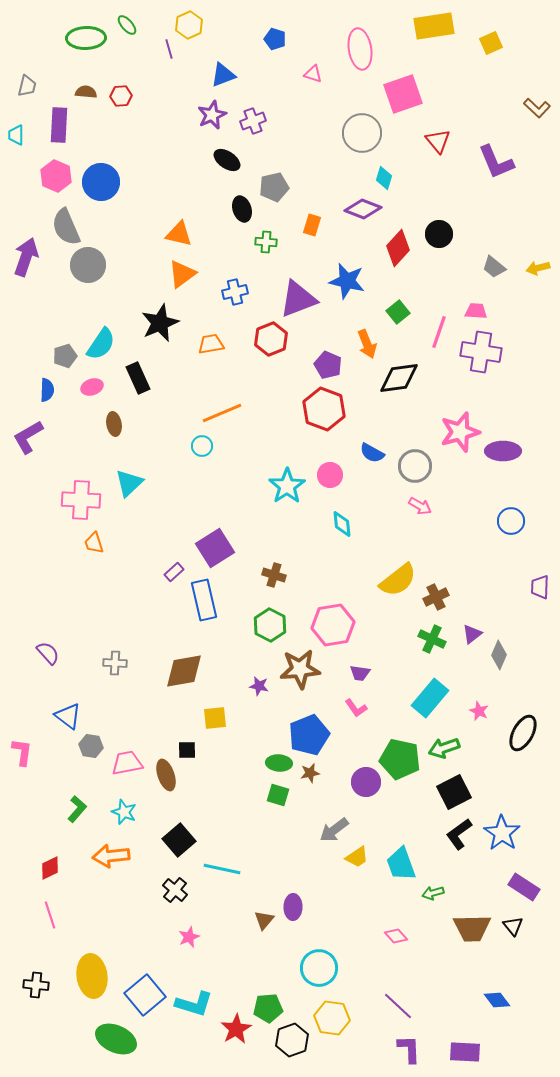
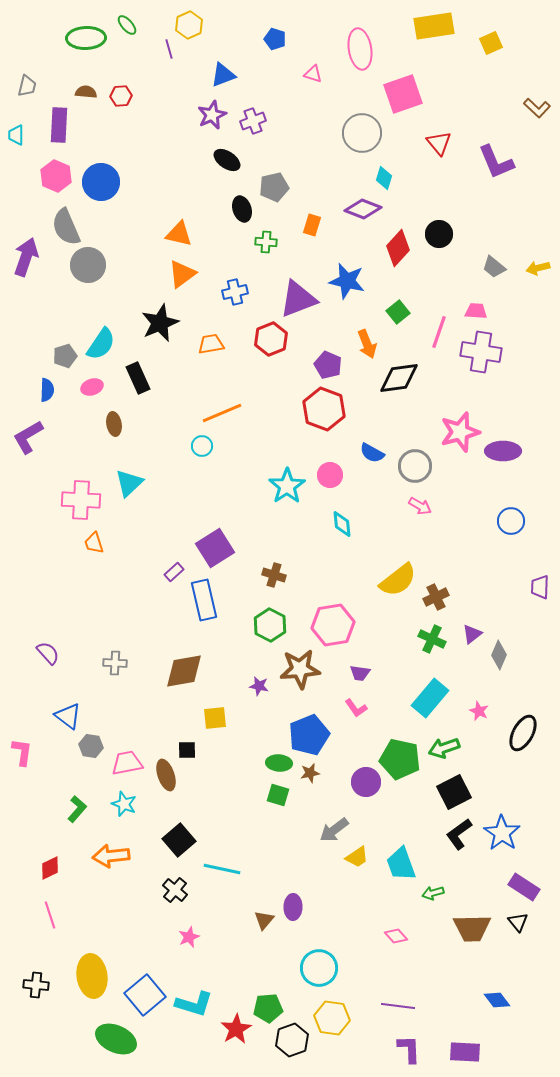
red triangle at (438, 141): moved 1 px right, 2 px down
cyan star at (124, 812): moved 8 px up
black triangle at (513, 926): moved 5 px right, 4 px up
purple line at (398, 1006): rotated 36 degrees counterclockwise
